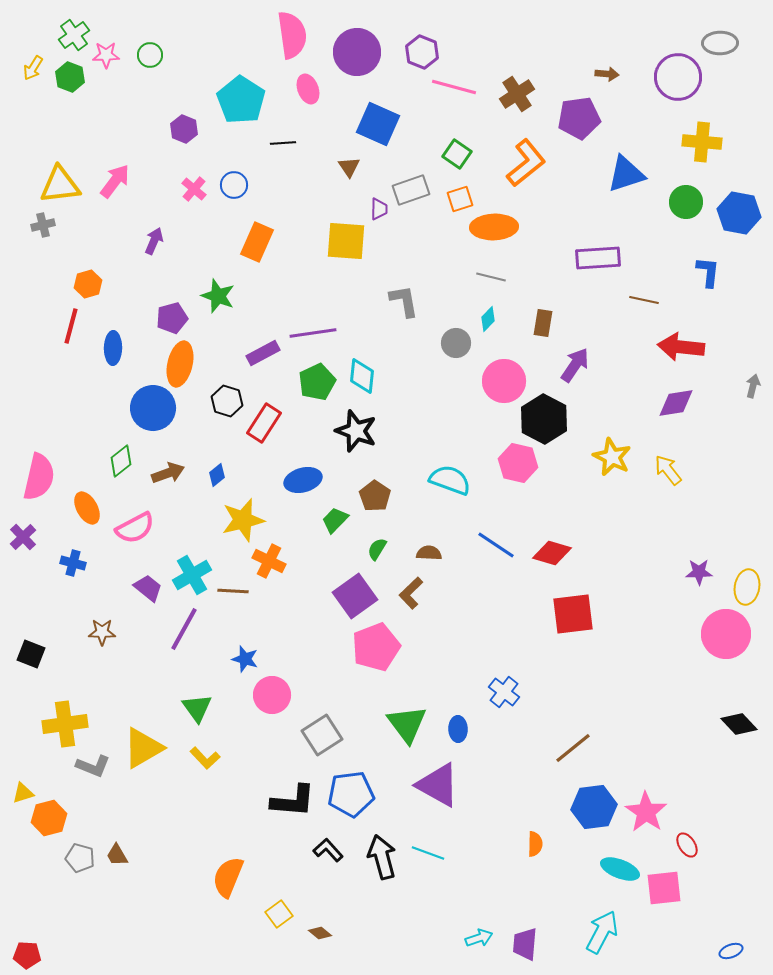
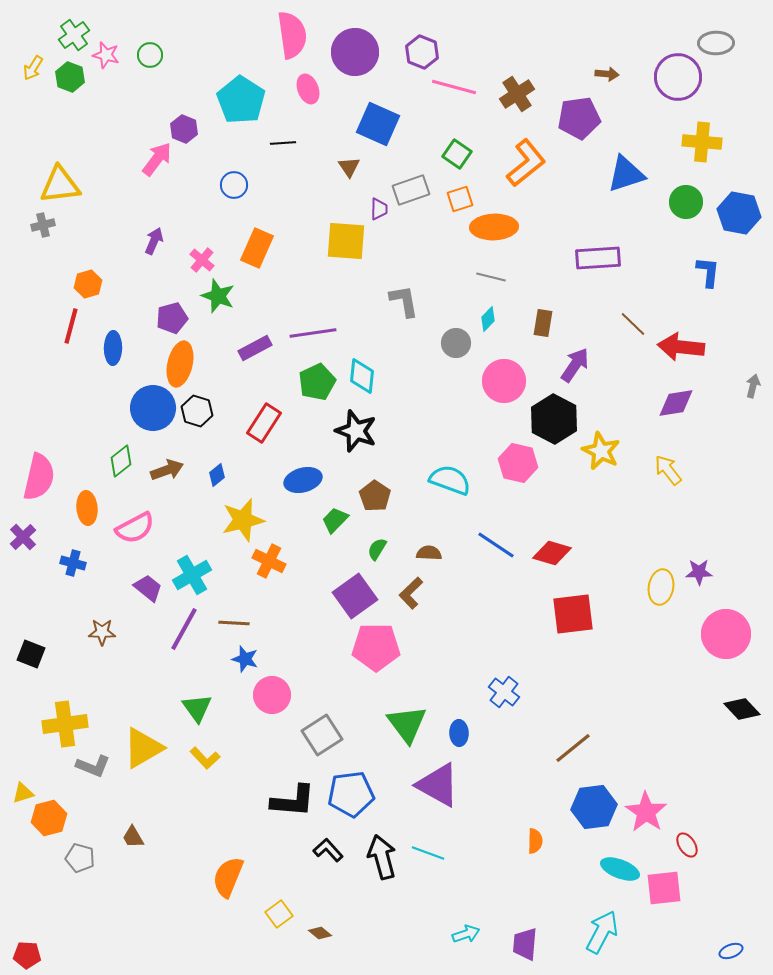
gray ellipse at (720, 43): moved 4 px left
purple circle at (357, 52): moved 2 px left
pink star at (106, 55): rotated 16 degrees clockwise
pink arrow at (115, 181): moved 42 px right, 22 px up
pink cross at (194, 189): moved 8 px right, 71 px down
orange rectangle at (257, 242): moved 6 px down
brown line at (644, 300): moved 11 px left, 24 px down; rotated 32 degrees clockwise
purple rectangle at (263, 353): moved 8 px left, 5 px up
black hexagon at (227, 401): moved 30 px left, 10 px down
black hexagon at (544, 419): moved 10 px right
yellow star at (612, 457): moved 11 px left, 6 px up
brown arrow at (168, 473): moved 1 px left, 3 px up
orange ellipse at (87, 508): rotated 24 degrees clockwise
yellow ellipse at (747, 587): moved 86 px left
brown line at (233, 591): moved 1 px right, 32 px down
pink pentagon at (376, 647): rotated 21 degrees clockwise
black diamond at (739, 724): moved 3 px right, 15 px up
blue ellipse at (458, 729): moved 1 px right, 4 px down
orange semicircle at (535, 844): moved 3 px up
brown trapezoid at (117, 855): moved 16 px right, 18 px up
cyan arrow at (479, 938): moved 13 px left, 4 px up
